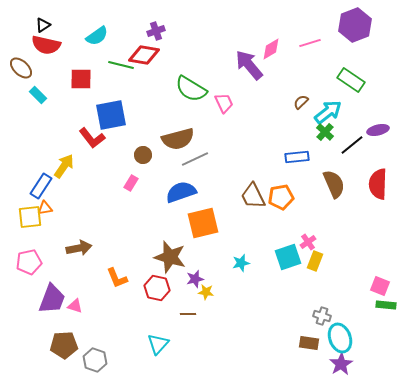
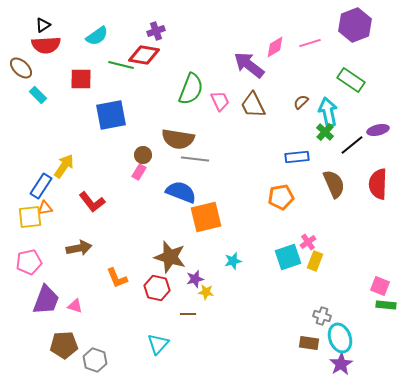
red semicircle at (46, 45): rotated 16 degrees counterclockwise
pink diamond at (271, 49): moved 4 px right, 2 px up
purple arrow at (249, 65): rotated 12 degrees counterclockwise
green semicircle at (191, 89): rotated 100 degrees counterclockwise
pink trapezoid at (224, 103): moved 4 px left, 2 px up
cyan arrow at (328, 112): rotated 64 degrees counterclockwise
red L-shape at (92, 138): moved 64 px down
brown semicircle at (178, 139): rotated 24 degrees clockwise
gray line at (195, 159): rotated 32 degrees clockwise
pink rectangle at (131, 183): moved 8 px right, 11 px up
blue semicircle at (181, 192): rotated 40 degrees clockwise
brown trapezoid at (253, 196): moved 91 px up
orange square at (203, 223): moved 3 px right, 6 px up
cyan star at (241, 263): moved 8 px left, 2 px up
purple trapezoid at (52, 299): moved 6 px left, 1 px down
